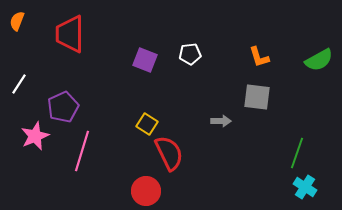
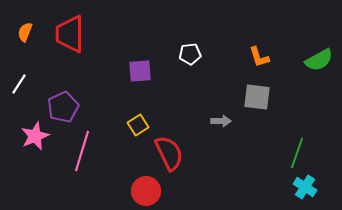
orange semicircle: moved 8 px right, 11 px down
purple square: moved 5 px left, 11 px down; rotated 25 degrees counterclockwise
yellow square: moved 9 px left, 1 px down; rotated 25 degrees clockwise
